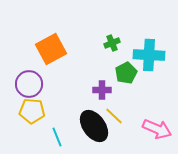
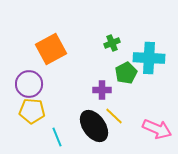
cyan cross: moved 3 px down
